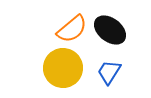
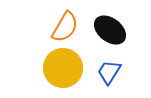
orange semicircle: moved 7 px left, 2 px up; rotated 20 degrees counterclockwise
